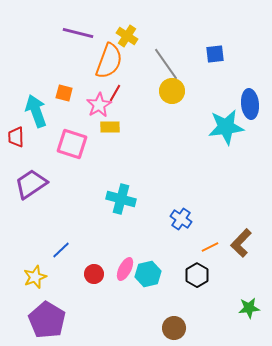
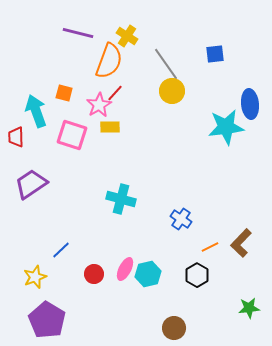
red line: rotated 12 degrees clockwise
pink square: moved 9 px up
